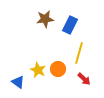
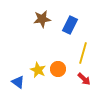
brown star: moved 3 px left
yellow line: moved 4 px right
